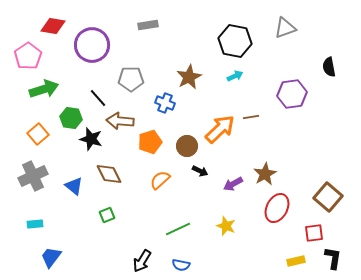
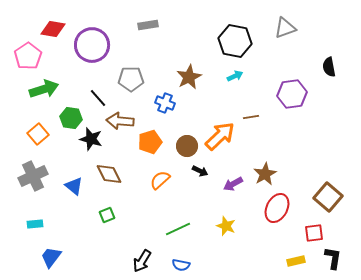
red diamond at (53, 26): moved 3 px down
orange arrow at (220, 129): moved 7 px down
